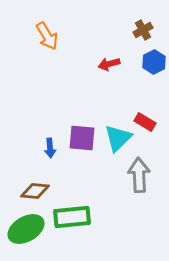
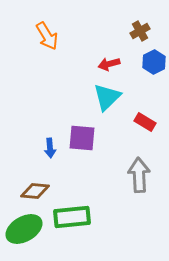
brown cross: moved 3 px left, 1 px down
cyan triangle: moved 11 px left, 41 px up
green ellipse: moved 2 px left
